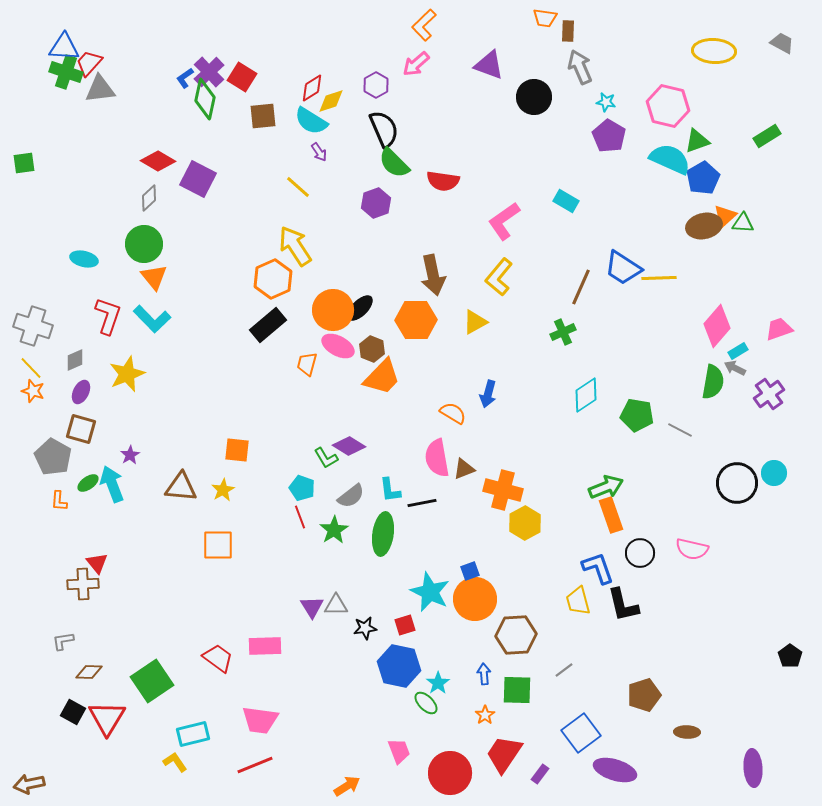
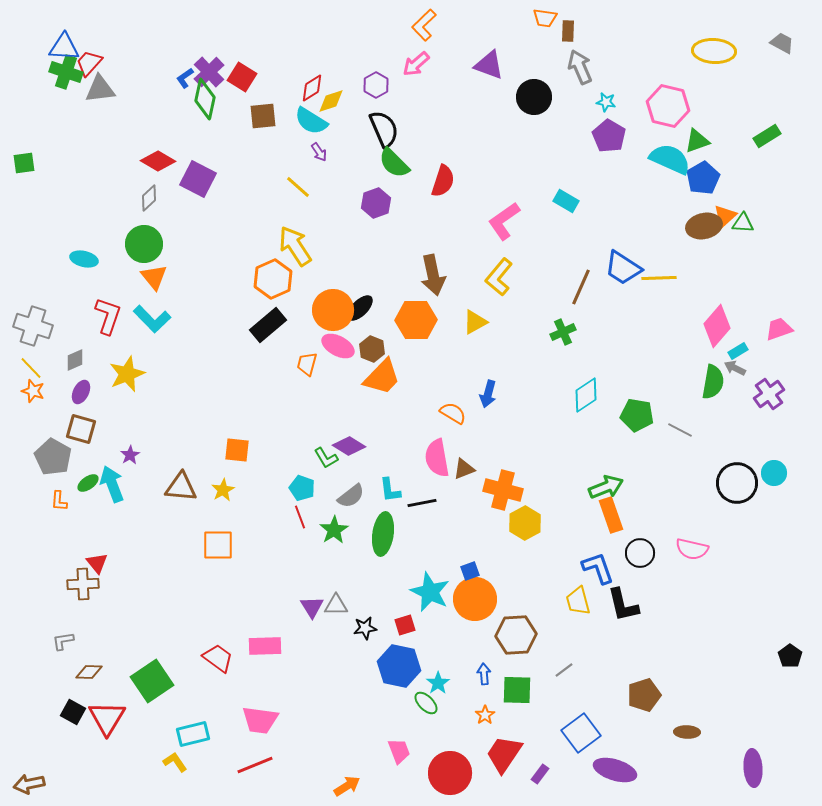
red semicircle at (443, 181): rotated 80 degrees counterclockwise
